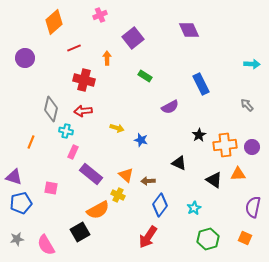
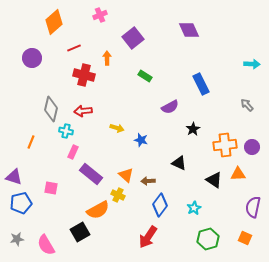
purple circle at (25, 58): moved 7 px right
red cross at (84, 80): moved 5 px up
black star at (199, 135): moved 6 px left, 6 px up
